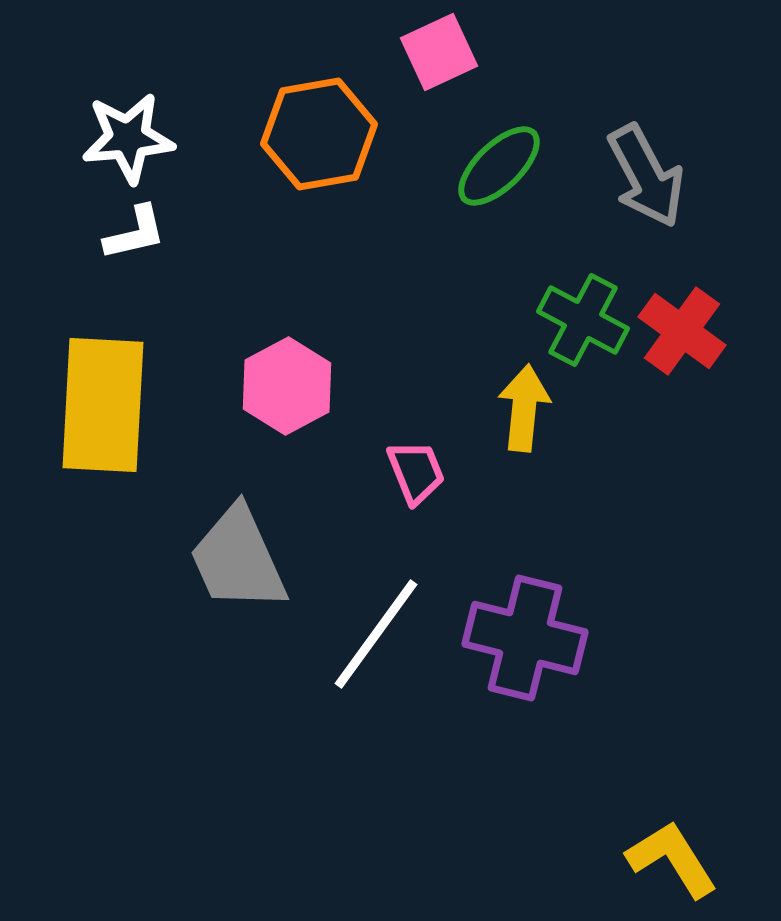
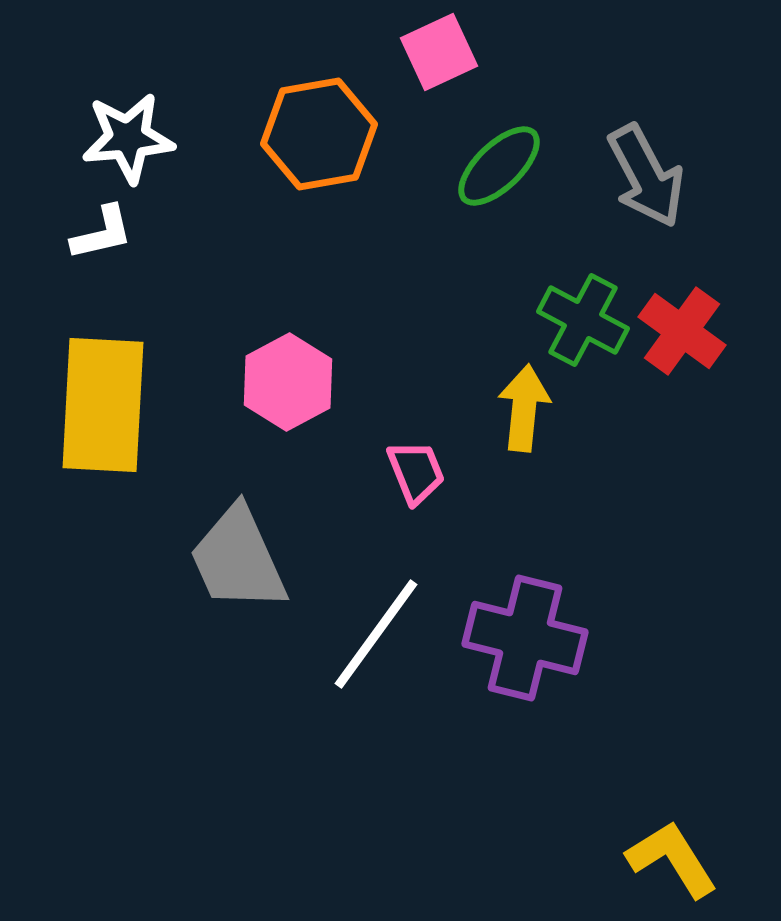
white L-shape: moved 33 px left
pink hexagon: moved 1 px right, 4 px up
